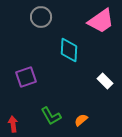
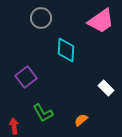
gray circle: moved 1 px down
cyan diamond: moved 3 px left
purple square: rotated 20 degrees counterclockwise
white rectangle: moved 1 px right, 7 px down
green L-shape: moved 8 px left, 3 px up
red arrow: moved 1 px right, 2 px down
